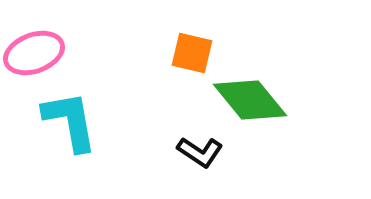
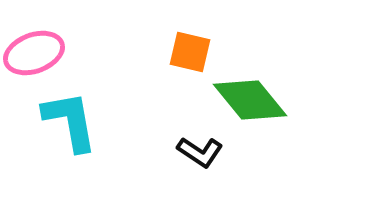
orange square: moved 2 px left, 1 px up
